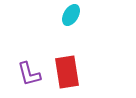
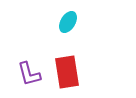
cyan ellipse: moved 3 px left, 7 px down
